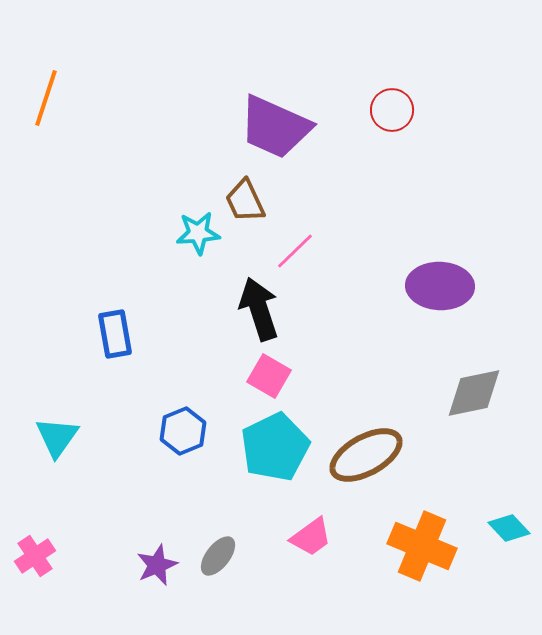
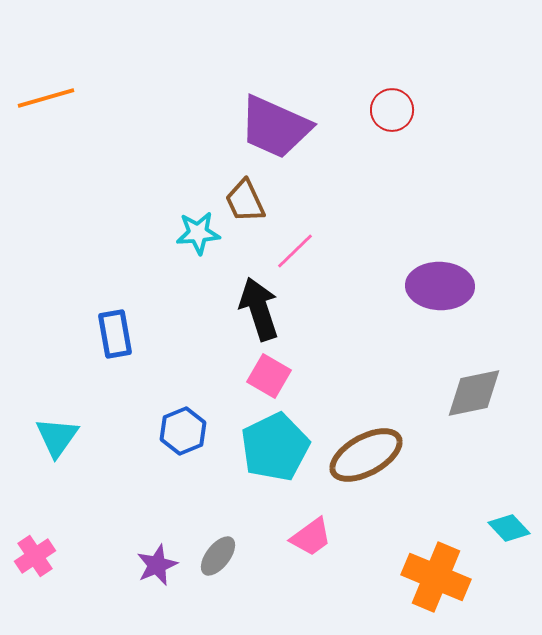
orange line: rotated 56 degrees clockwise
orange cross: moved 14 px right, 31 px down
